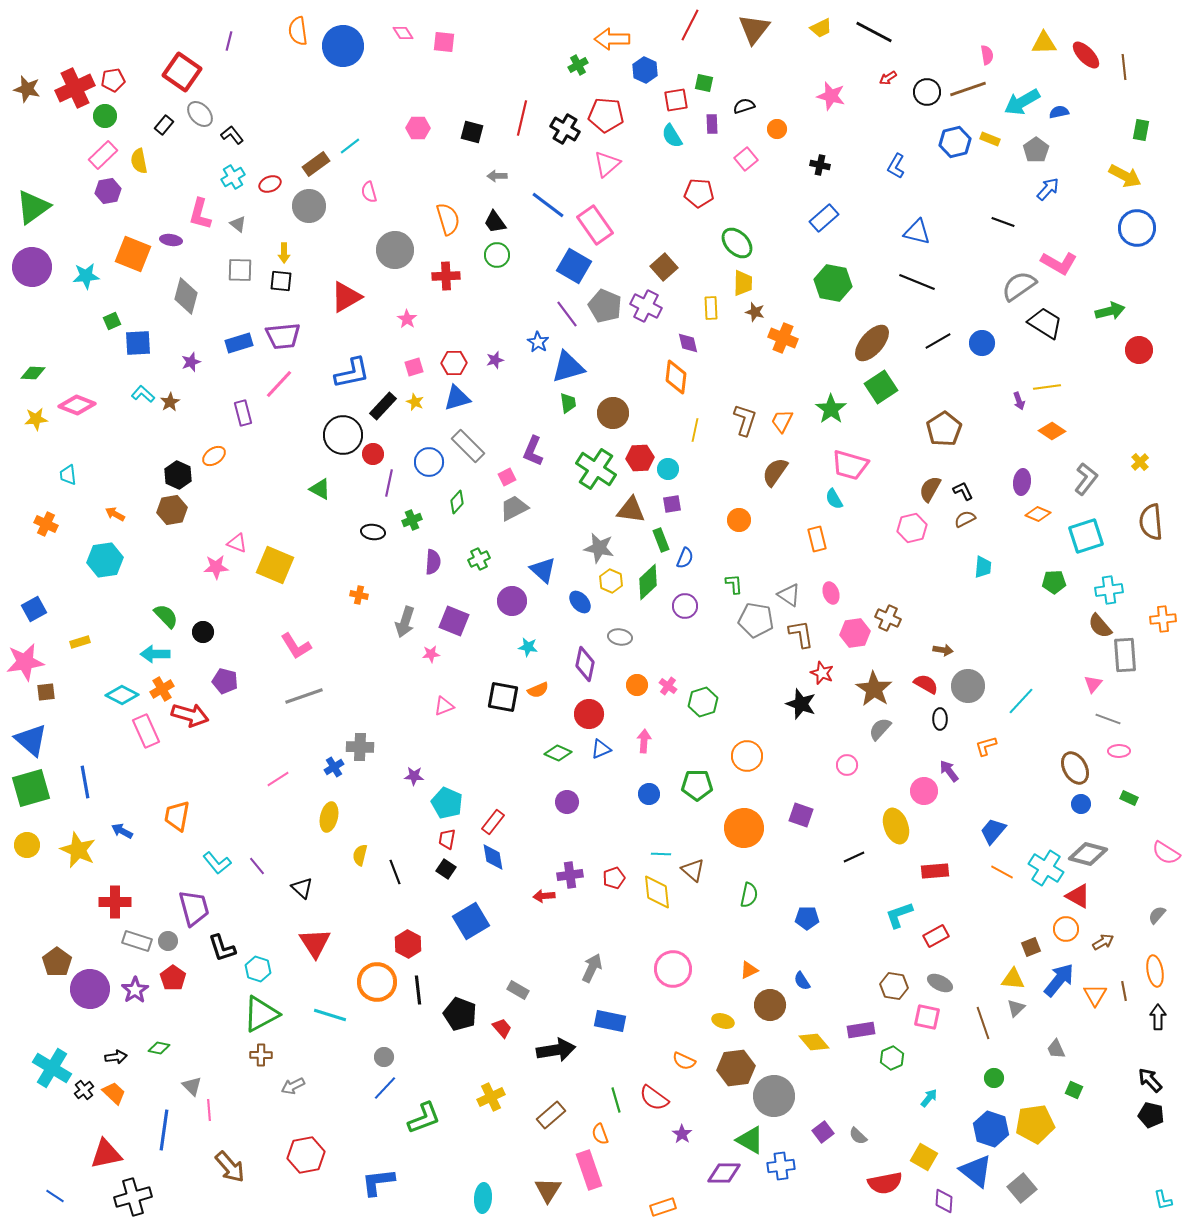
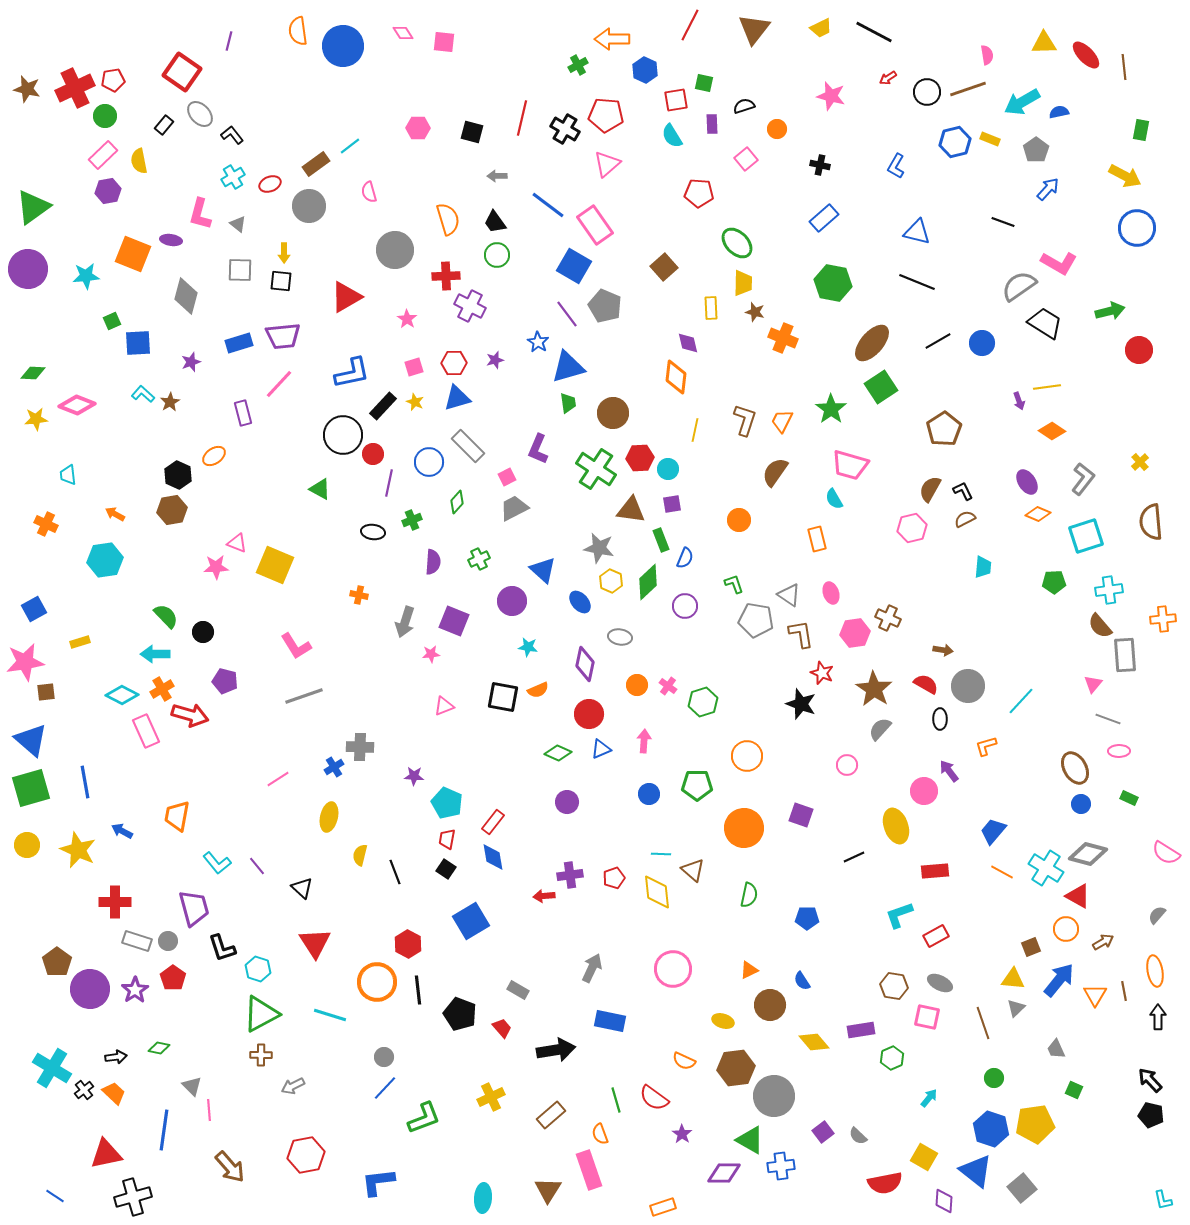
purple circle at (32, 267): moved 4 px left, 2 px down
purple cross at (646, 306): moved 176 px left
purple L-shape at (533, 451): moved 5 px right, 2 px up
gray L-shape at (1086, 479): moved 3 px left
purple ellipse at (1022, 482): moved 5 px right; rotated 40 degrees counterclockwise
green L-shape at (734, 584): rotated 15 degrees counterclockwise
